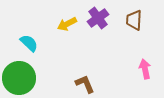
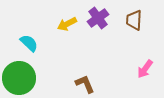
pink arrow: rotated 132 degrees counterclockwise
